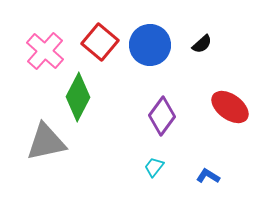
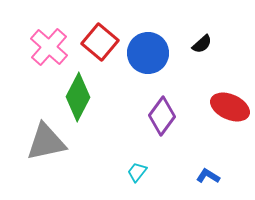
blue circle: moved 2 px left, 8 px down
pink cross: moved 4 px right, 4 px up
red ellipse: rotated 12 degrees counterclockwise
cyan trapezoid: moved 17 px left, 5 px down
